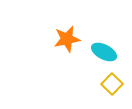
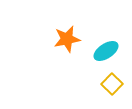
cyan ellipse: moved 2 px right, 1 px up; rotated 60 degrees counterclockwise
